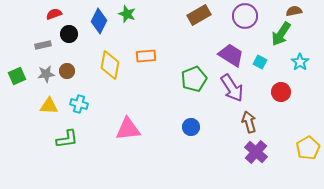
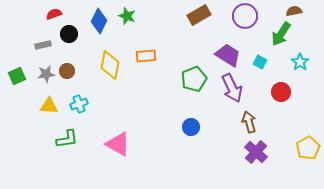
green star: moved 2 px down
purple trapezoid: moved 3 px left
purple arrow: rotated 8 degrees clockwise
cyan cross: rotated 36 degrees counterclockwise
pink triangle: moved 10 px left, 15 px down; rotated 36 degrees clockwise
